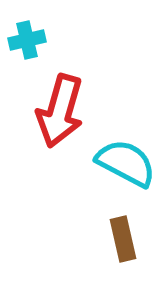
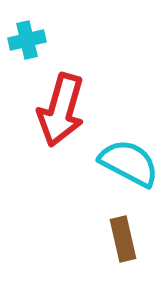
red arrow: moved 1 px right, 1 px up
cyan semicircle: moved 3 px right
